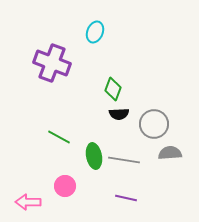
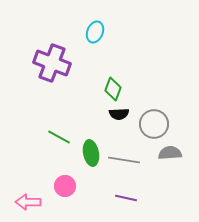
green ellipse: moved 3 px left, 3 px up
